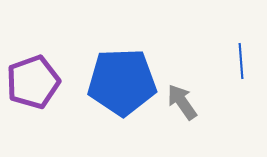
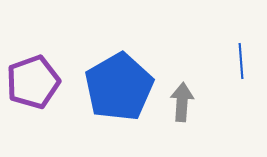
blue pentagon: moved 3 px left, 5 px down; rotated 28 degrees counterclockwise
gray arrow: rotated 39 degrees clockwise
